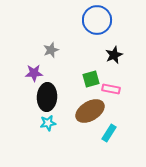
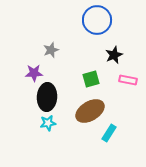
pink rectangle: moved 17 px right, 9 px up
